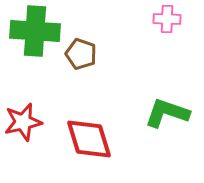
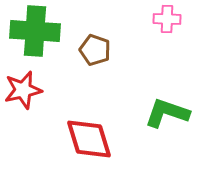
brown pentagon: moved 14 px right, 4 px up
red star: moved 32 px up
